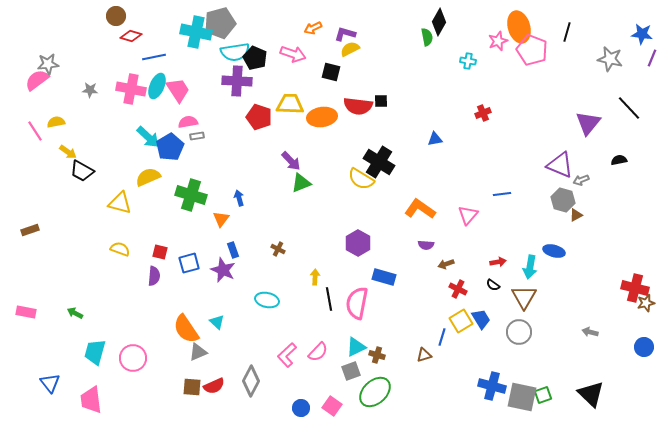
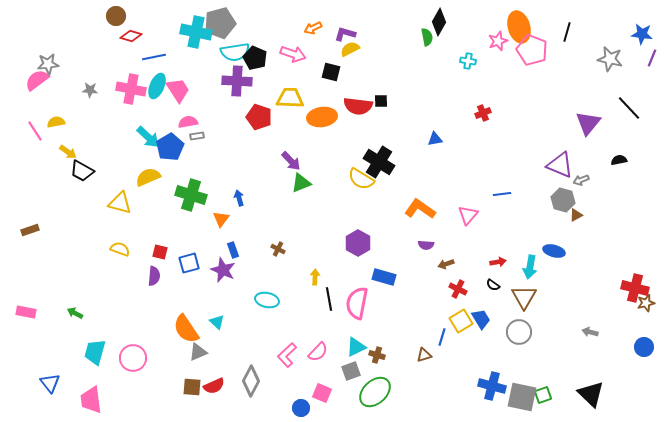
yellow trapezoid at (290, 104): moved 6 px up
pink square at (332, 406): moved 10 px left, 13 px up; rotated 12 degrees counterclockwise
